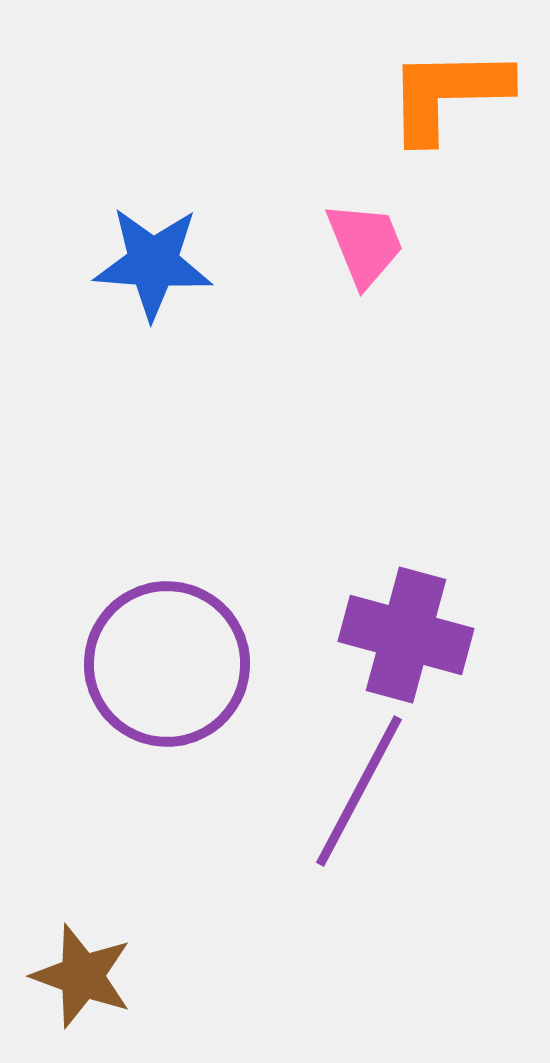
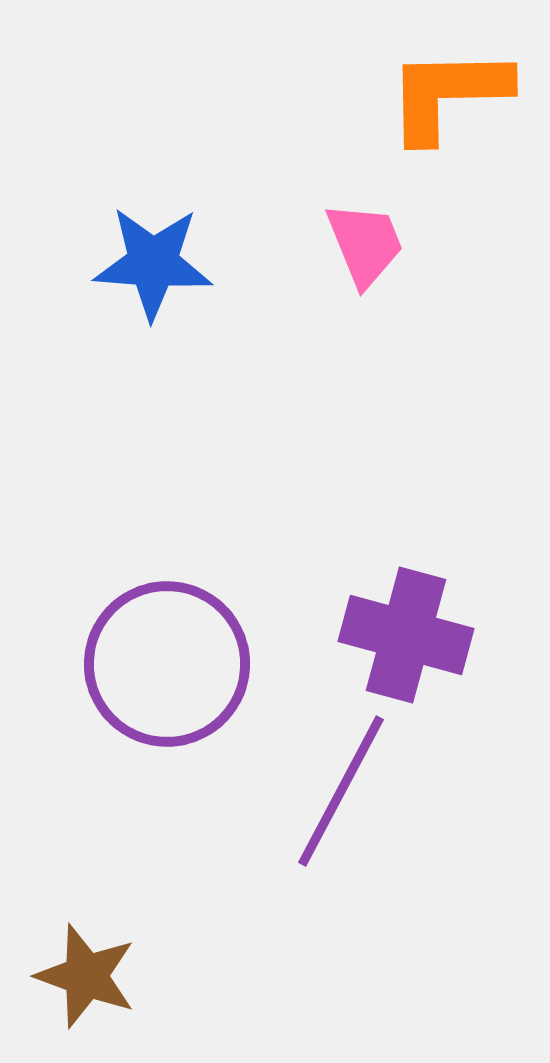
purple line: moved 18 px left
brown star: moved 4 px right
